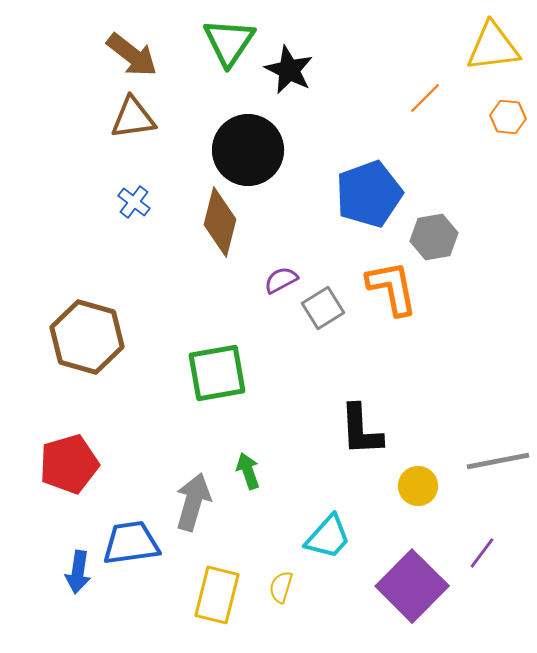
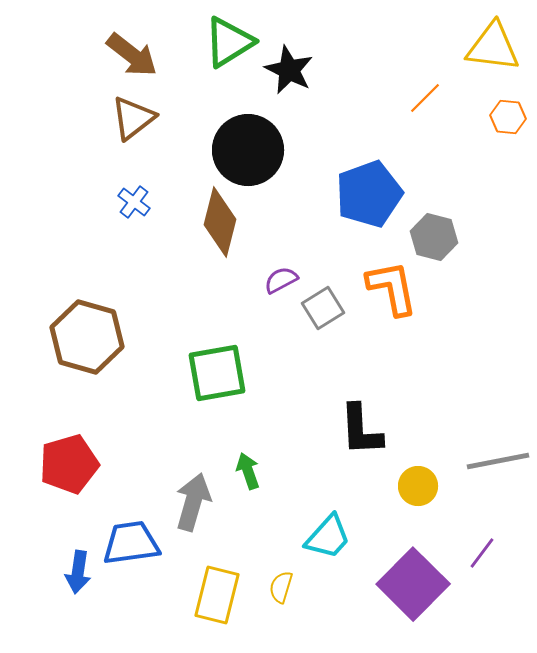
green triangle: rotated 24 degrees clockwise
yellow triangle: rotated 14 degrees clockwise
brown triangle: rotated 30 degrees counterclockwise
gray hexagon: rotated 24 degrees clockwise
purple square: moved 1 px right, 2 px up
